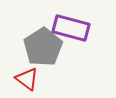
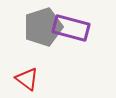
gray pentagon: moved 20 px up; rotated 15 degrees clockwise
